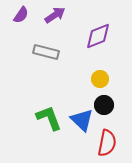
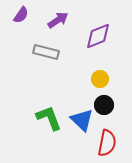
purple arrow: moved 3 px right, 5 px down
